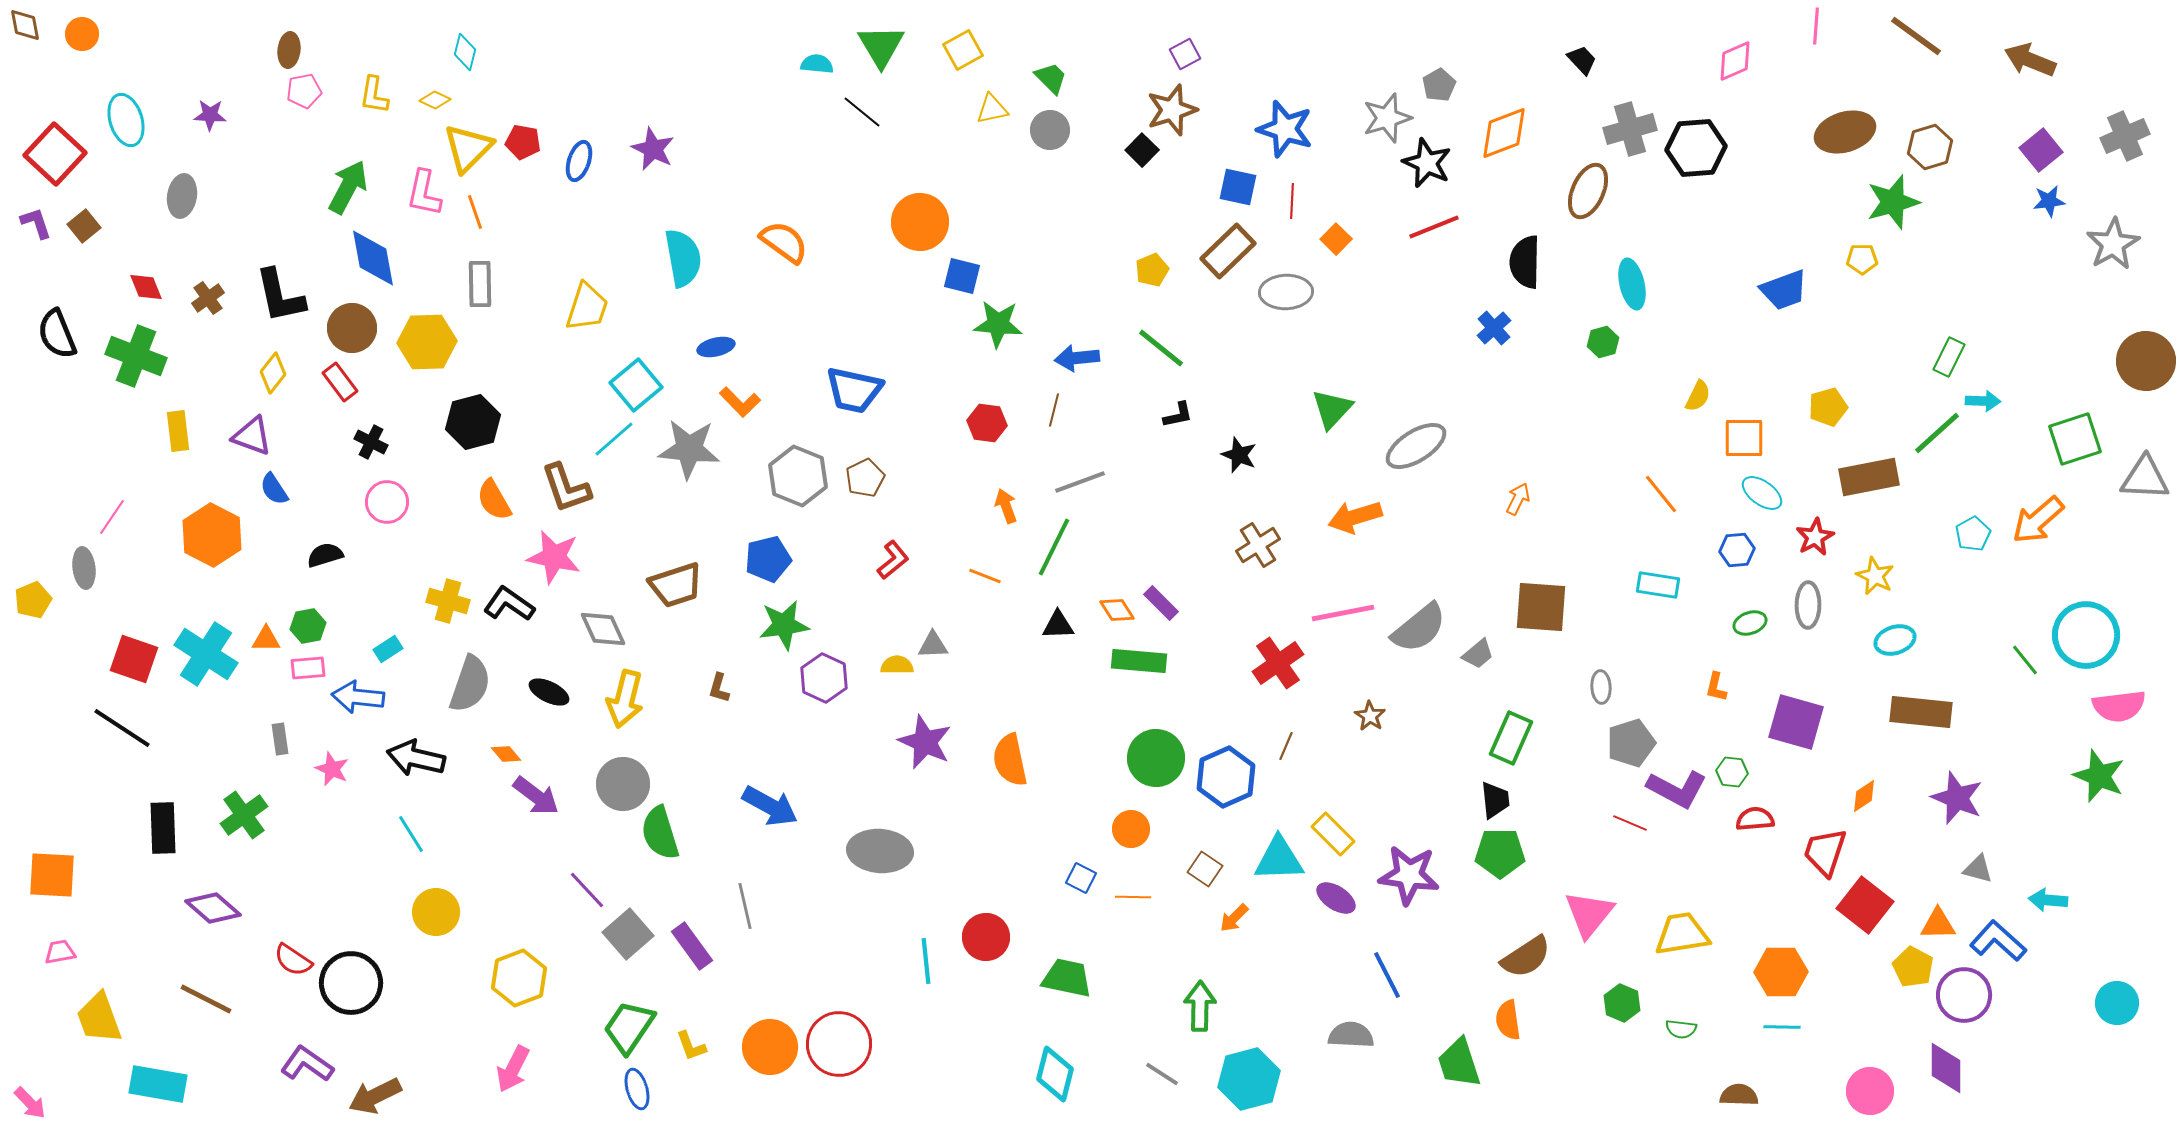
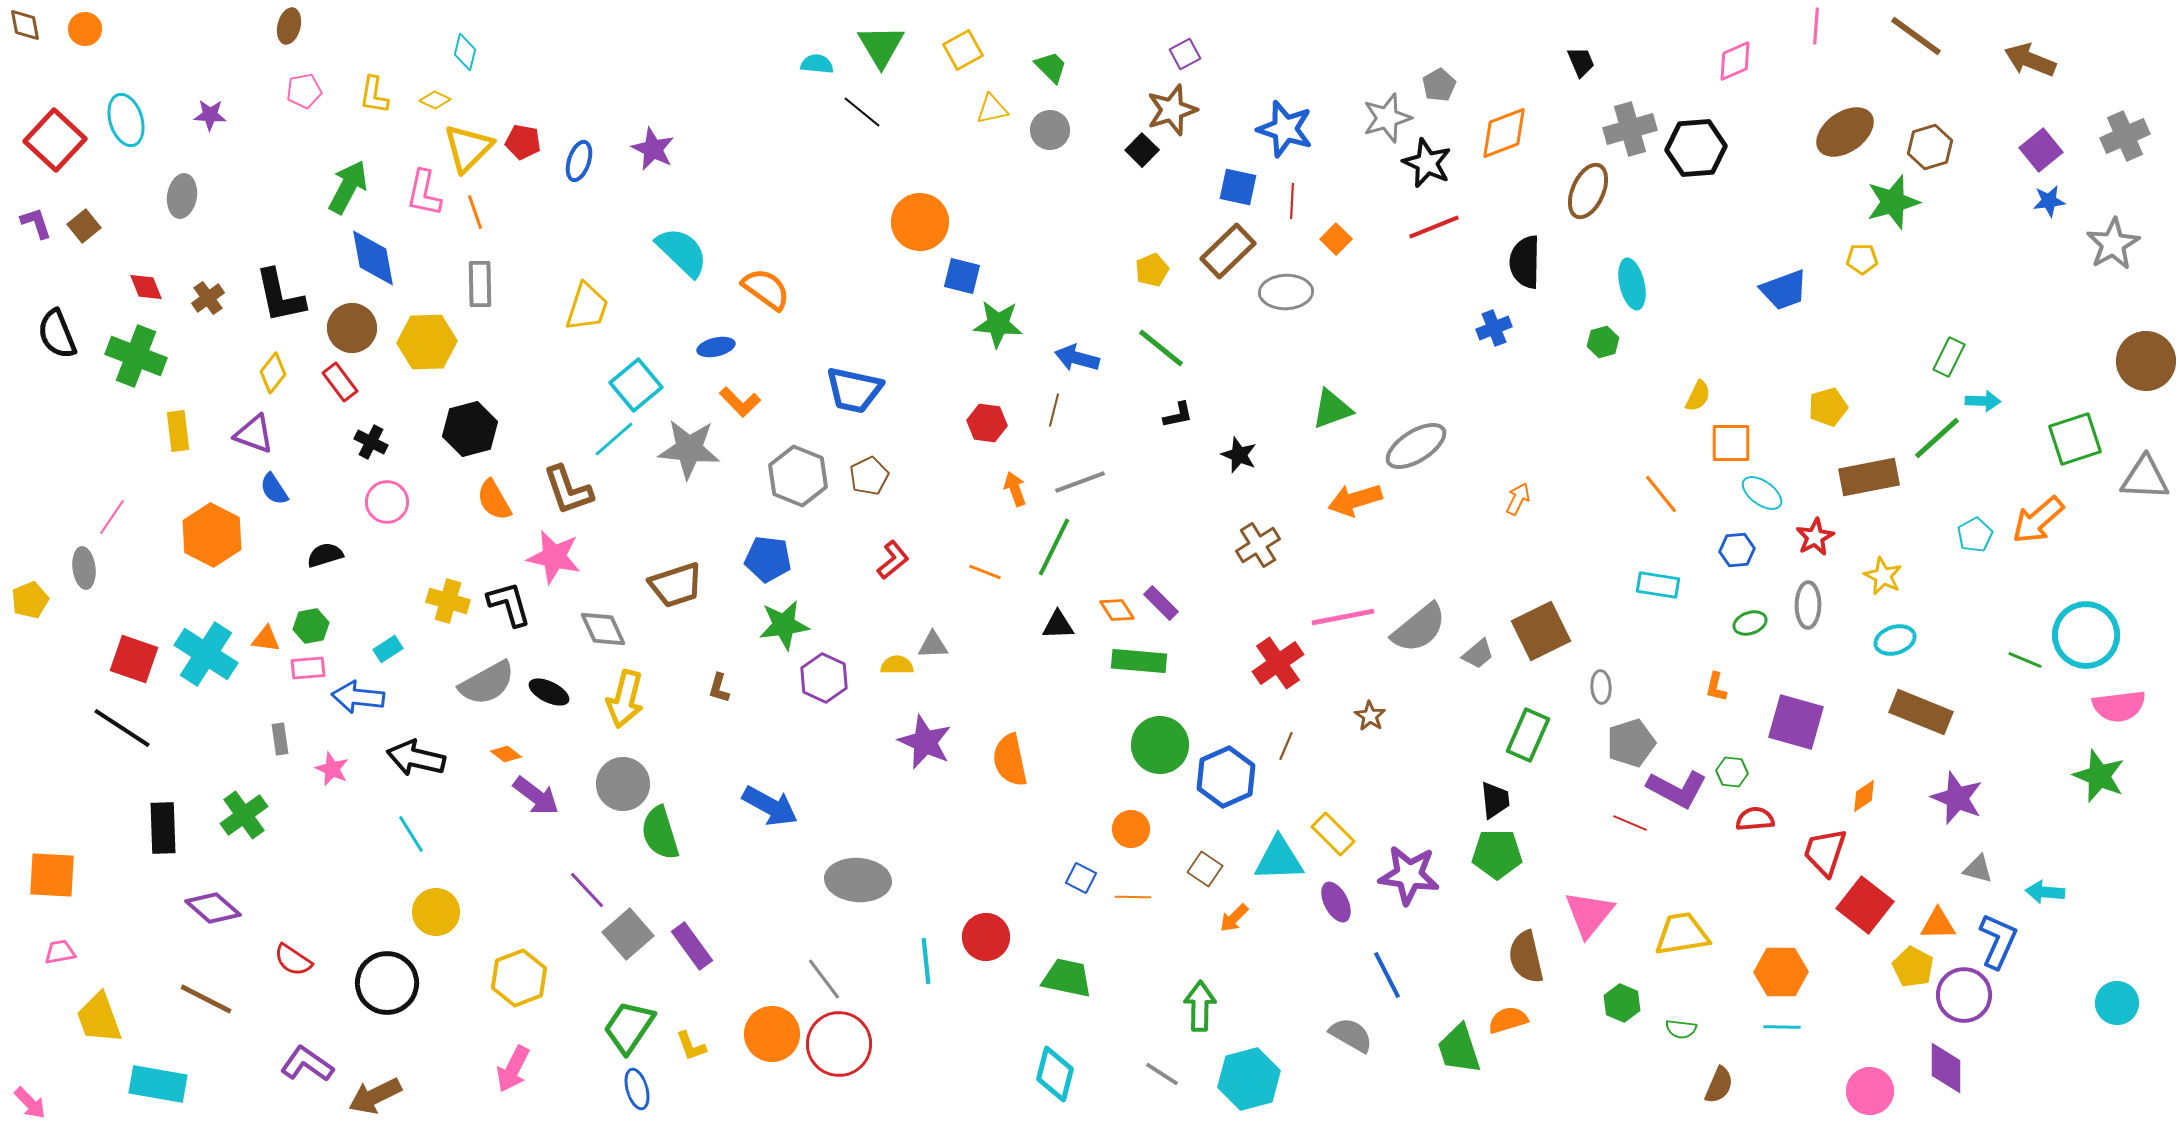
orange circle at (82, 34): moved 3 px right, 5 px up
brown ellipse at (289, 50): moved 24 px up; rotated 8 degrees clockwise
black trapezoid at (1582, 60): moved 1 px left, 2 px down; rotated 20 degrees clockwise
green trapezoid at (1051, 78): moved 11 px up
brown ellipse at (1845, 132): rotated 18 degrees counterclockwise
red square at (55, 154): moved 14 px up
orange semicircle at (784, 242): moved 18 px left, 47 px down
cyan semicircle at (683, 258): moved 1 px left, 6 px up; rotated 36 degrees counterclockwise
blue cross at (1494, 328): rotated 20 degrees clockwise
blue arrow at (1077, 358): rotated 21 degrees clockwise
green triangle at (1332, 409): rotated 27 degrees clockwise
black hexagon at (473, 422): moved 3 px left, 7 px down
green line at (1937, 433): moved 5 px down
purple triangle at (252, 436): moved 2 px right, 2 px up
orange square at (1744, 438): moved 13 px left, 5 px down
brown pentagon at (865, 478): moved 4 px right, 2 px up
brown L-shape at (566, 488): moved 2 px right, 2 px down
orange arrow at (1006, 506): moved 9 px right, 17 px up
orange arrow at (1355, 517): moved 17 px up
cyan pentagon at (1973, 534): moved 2 px right, 1 px down
blue pentagon at (768, 559): rotated 21 degrees clockwise
orange line at (985, 576): moved 4 px up
yellow star at (1875, 576): moved 8 px right
yellow pentagon at (33, 600): moved 3 px left
black L-shape at (509, 604): rotated 39 degrees clockwise
brown square at (1541, 607): moved 24 px down; rotated 30 degrees counterclockwise
pink line at (1343, 613): moved 4 px down
green hexagon at (308, 626): moved 3 px right
orange triangle at (266, 639): rotated 8 degrees clockwise
green line at (2025, 660): rotated 28 degrees counterclockwise
gray semicircle at (470, 684): moved 17 px right, 1 px up; rotated 42 degrees clockwise
brown rectangle at (1921, 712): rotated 16 degrees clockwise
green rectangle at (1511, 738): moved 17 px right, 3 px up
orange diamond at (506, 754): rotated 12 degrees counterclockwise
green circle at (1156, 758): moved 4 px right, 13 px up
gray ellipse at (880, 851): moved 22 px left, 29 px down
green pentagon at (1500, 853): moved 3 px left, 1 px down
purple ellipse at (1336, 898): moved 4 px down; rotated 30 degrees clockwise
cyan arrow at (2048, 900): moved 3 px left, 8 px up
gray line at (745, 906): moved 79 px right, 73 px down; rotated 24 degrees counterclockwise
blue L-shape at (1998, 941): rotated 72 degrees clockwise
brown semicircle at (1526, 957): rotated 110 degrees clockwise
black circle at (351, 983): moved 36 px right
orange semicircle at (1508, 1020): rotated 81 degrees clockwise
gray semicircle at (1351, 1035): rotated 27 degrees clockwise
orange circle at (770, 1047): moved 2 px right, 13 px up
green trapezoid at (1459, 1063): moved 14 px up
brown semicircle at (1739, 1095): moved 20 px left, 10 px up; rotated 111 degrees clockwise
